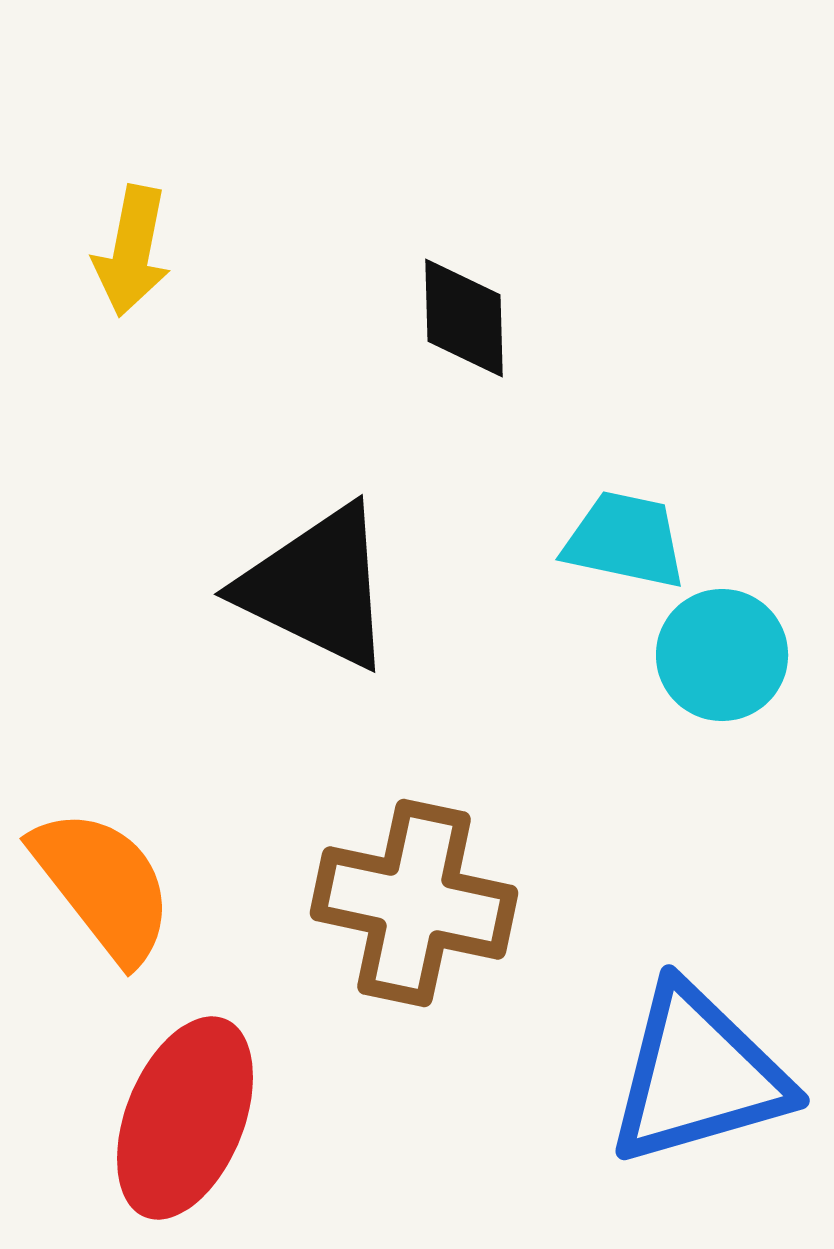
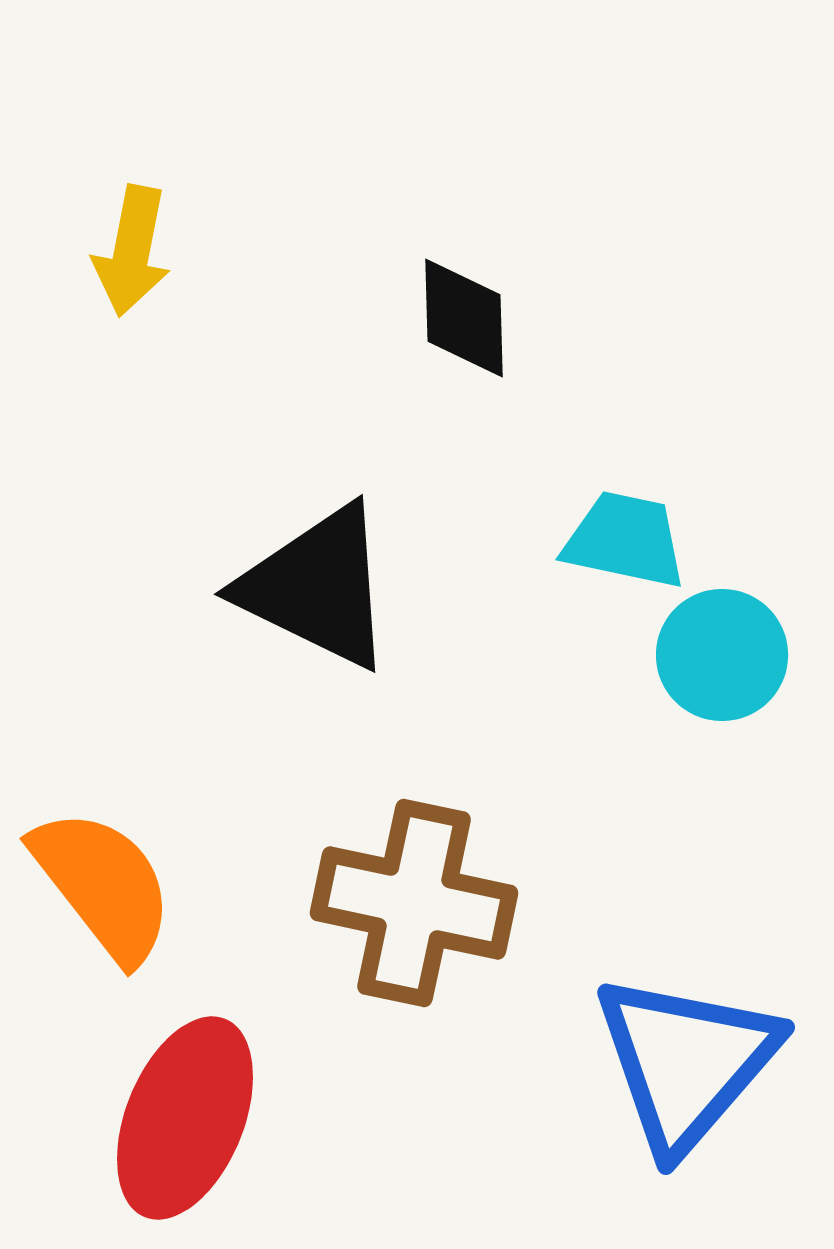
blue triangle: moved 12 px left, 13 px up; rotated 33 degrees counterclockwise
